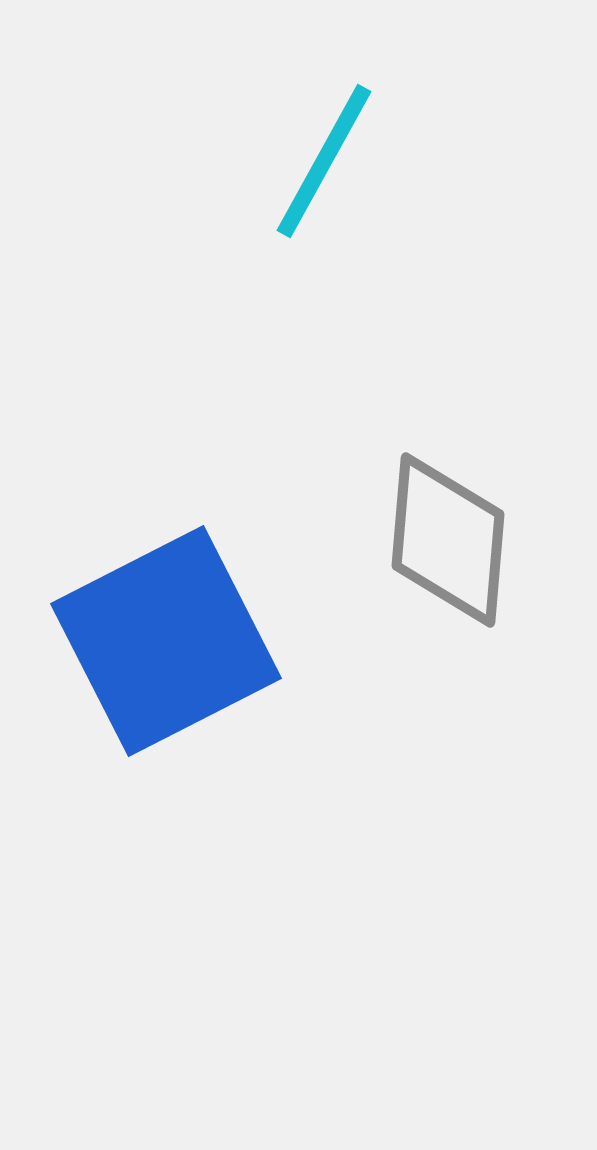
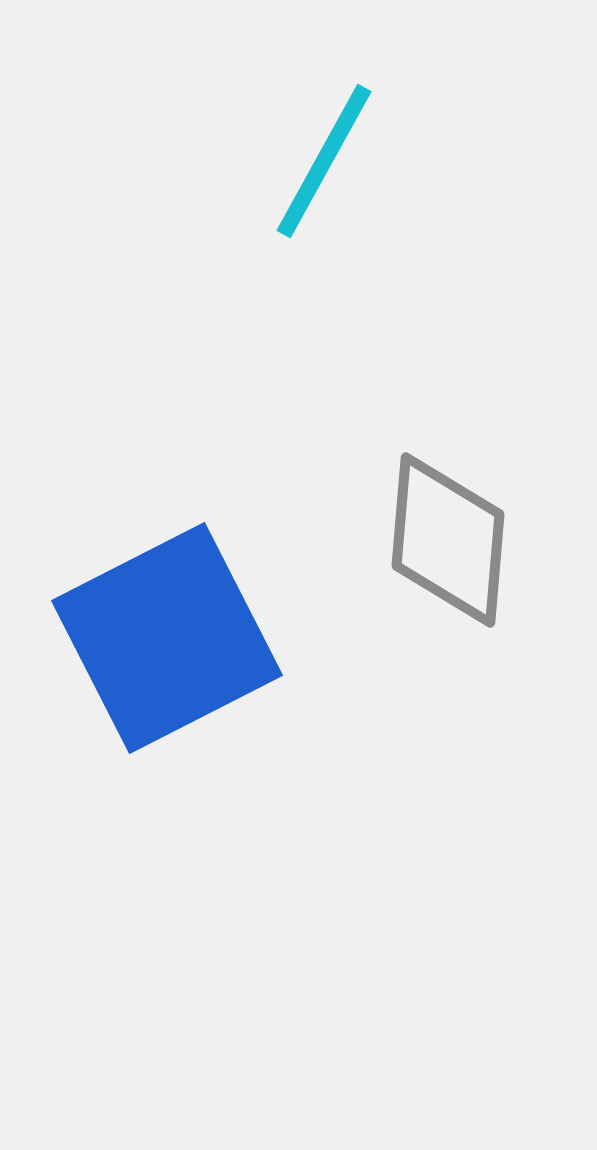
blue square: moved 1 px right, 3 px up
